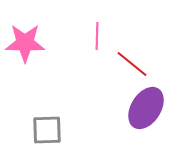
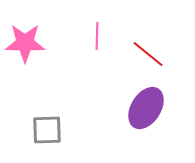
red line: moved 16 px right, 10 px up
